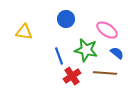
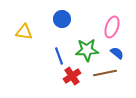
blue circle: moved 4 px left
pink ellipse: moved 5 px right, 3 px up; rotated 75 degrees clockwise
green star: moved 1 px right; rotated 15 degrees counterclockwise
brown line: rotated 15 degrees counterclockwise
